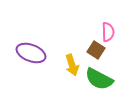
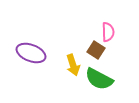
yellow arrow: moved 1 px right
